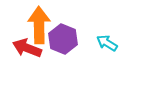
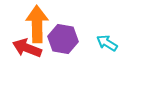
orange arrow: moved 2 px left, 1 px up
purple hexagon: rotated 12 degrees counterclockwise
